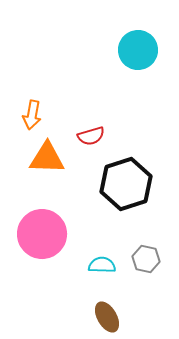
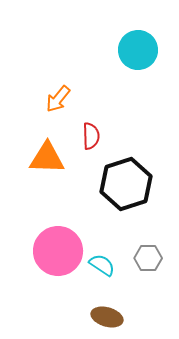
orange arrow: moved 26 px right, 16 px up; rotated 28 degrees clockwise
red semicircle: rotated 76 degrees counterclockwise
pink circle: moved 16 px right, 17 px down
gray hexagon: moved 2 px right, 1 px up; rotated 12 degrees counterclockwise
cyan semicircle: rotated 32 degrees clockwise
brown ellipse: rotated 44 degrees counterclockwise
